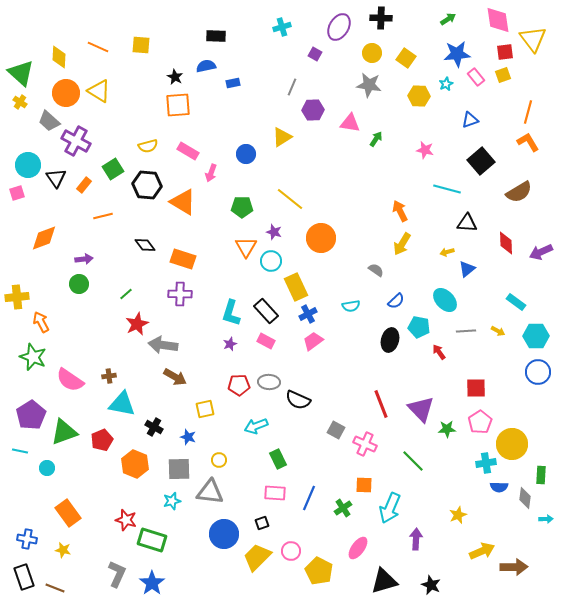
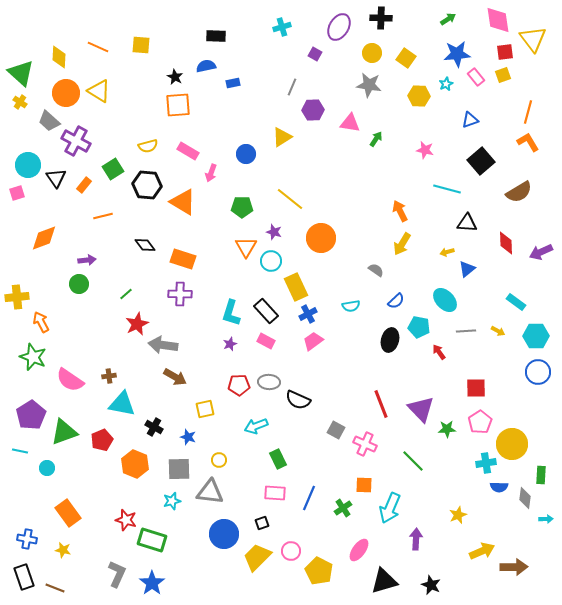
purple arrow at (84, 259): moved 3 px right, 1 px down
pink ellipse at (358, 548): moved 1 px right, 2 px down
